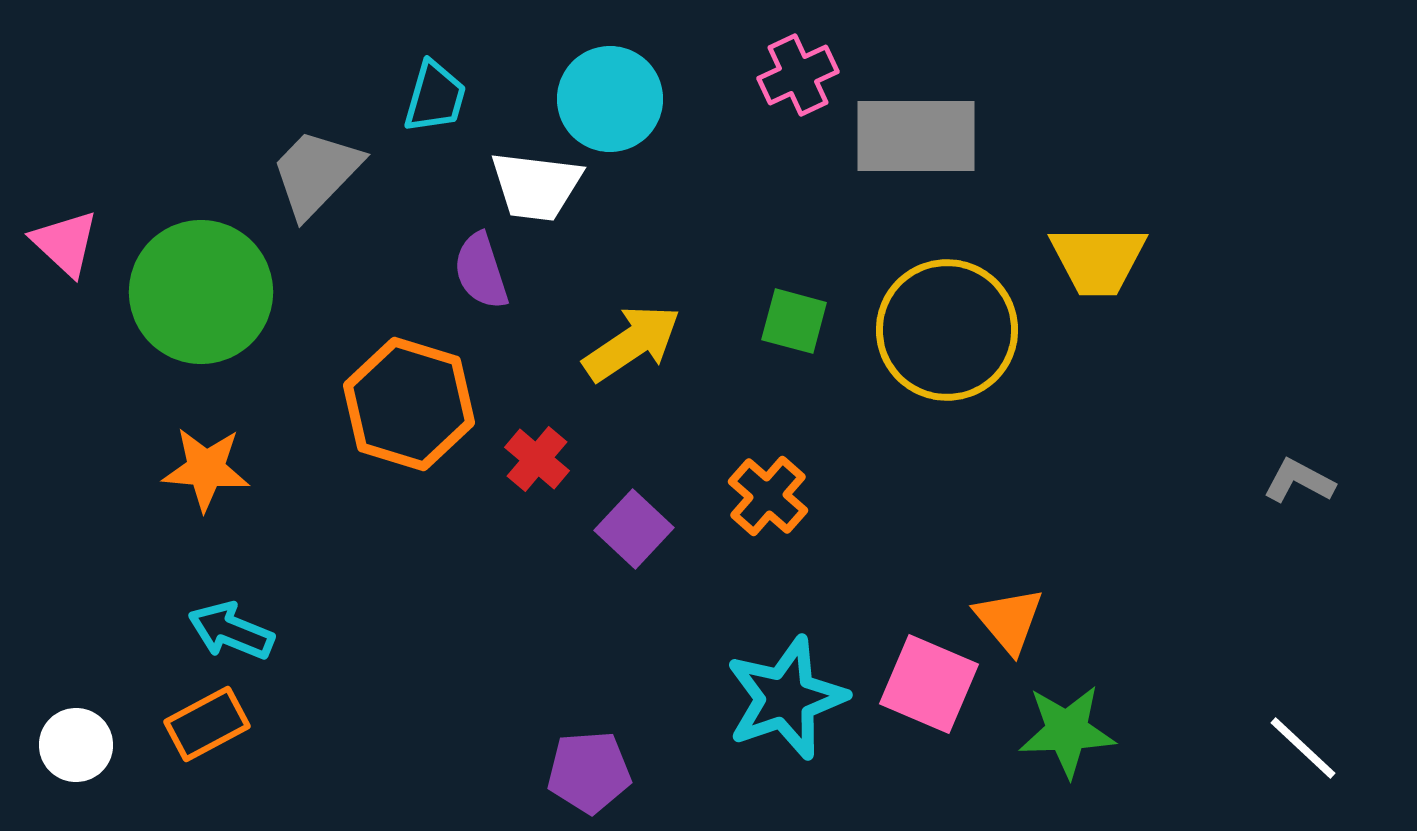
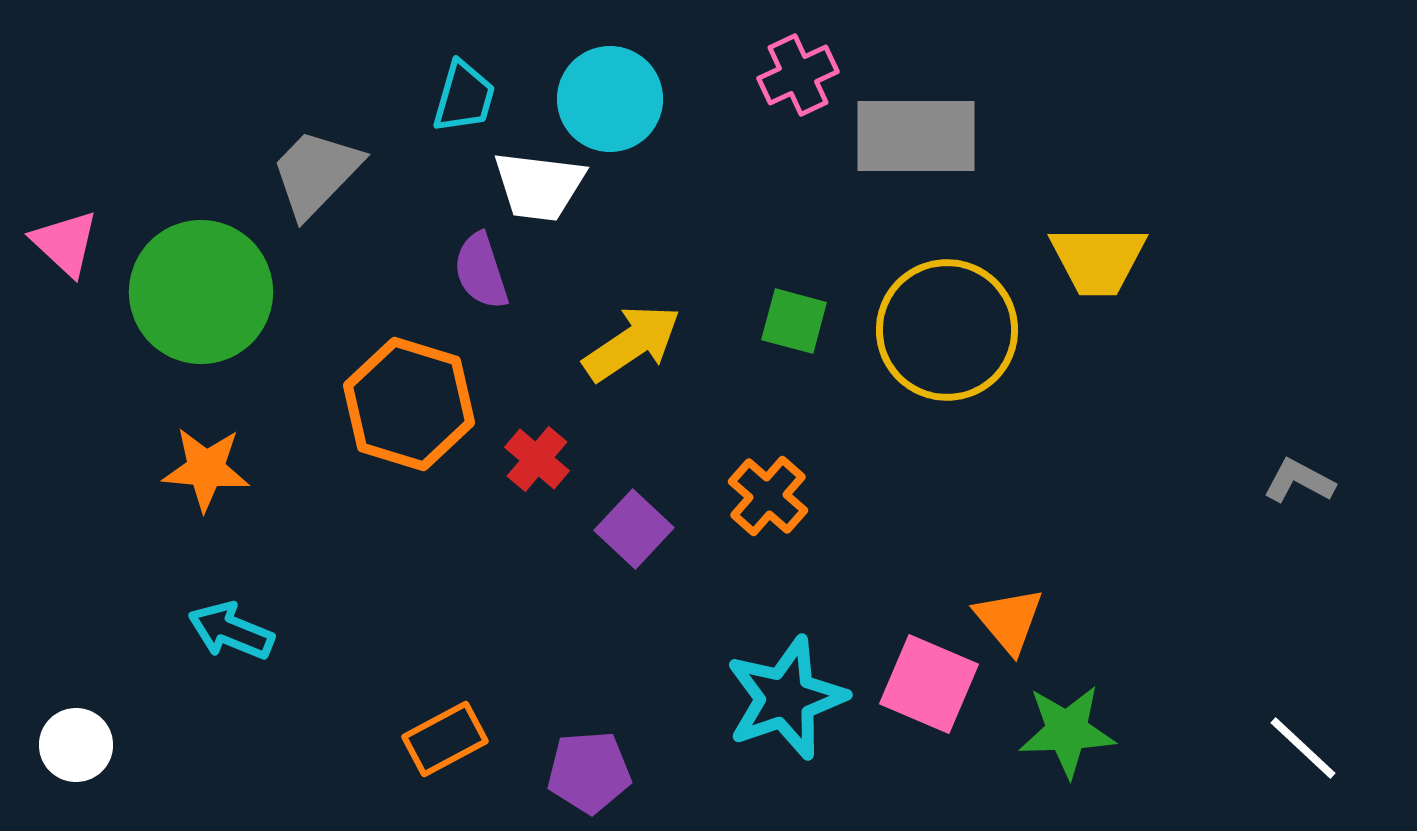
cyan trapezoid: moved 29 px right
white trapezoid: moved 3 px right
orange rectangle: moved 238 px right, 15 px down
